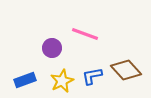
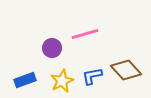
pink line: rotated 36 degrees counterclockwise
